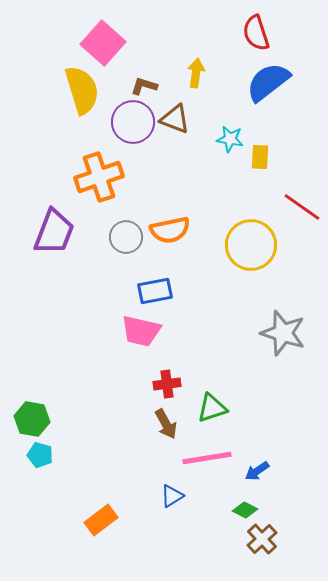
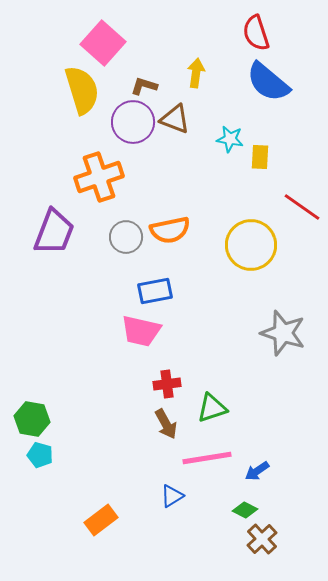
blue semicircle: rotated 102 degrees counterclockwise
